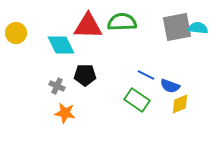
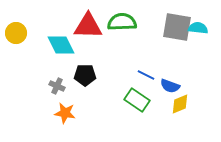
gray square: rotated 20 degrees clockwise
